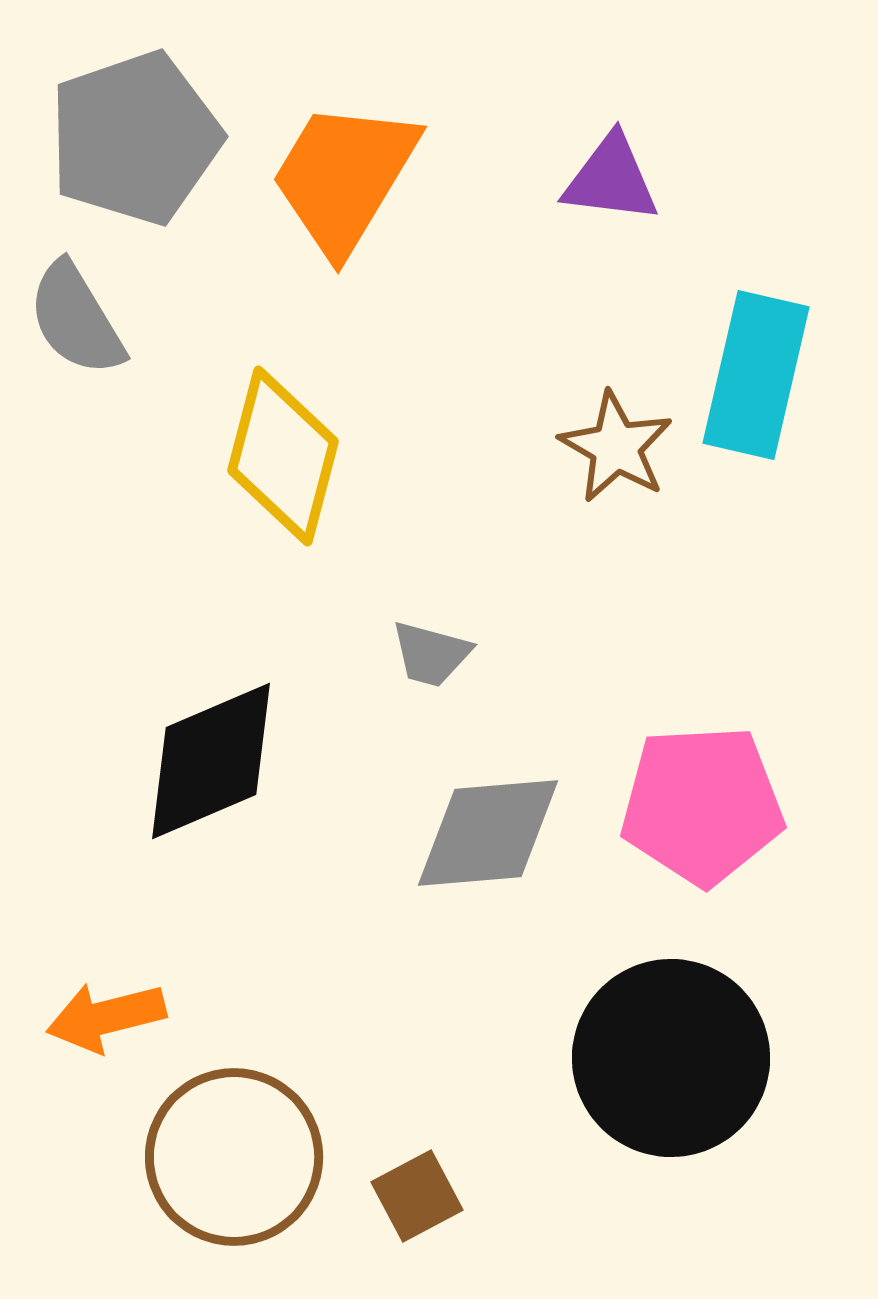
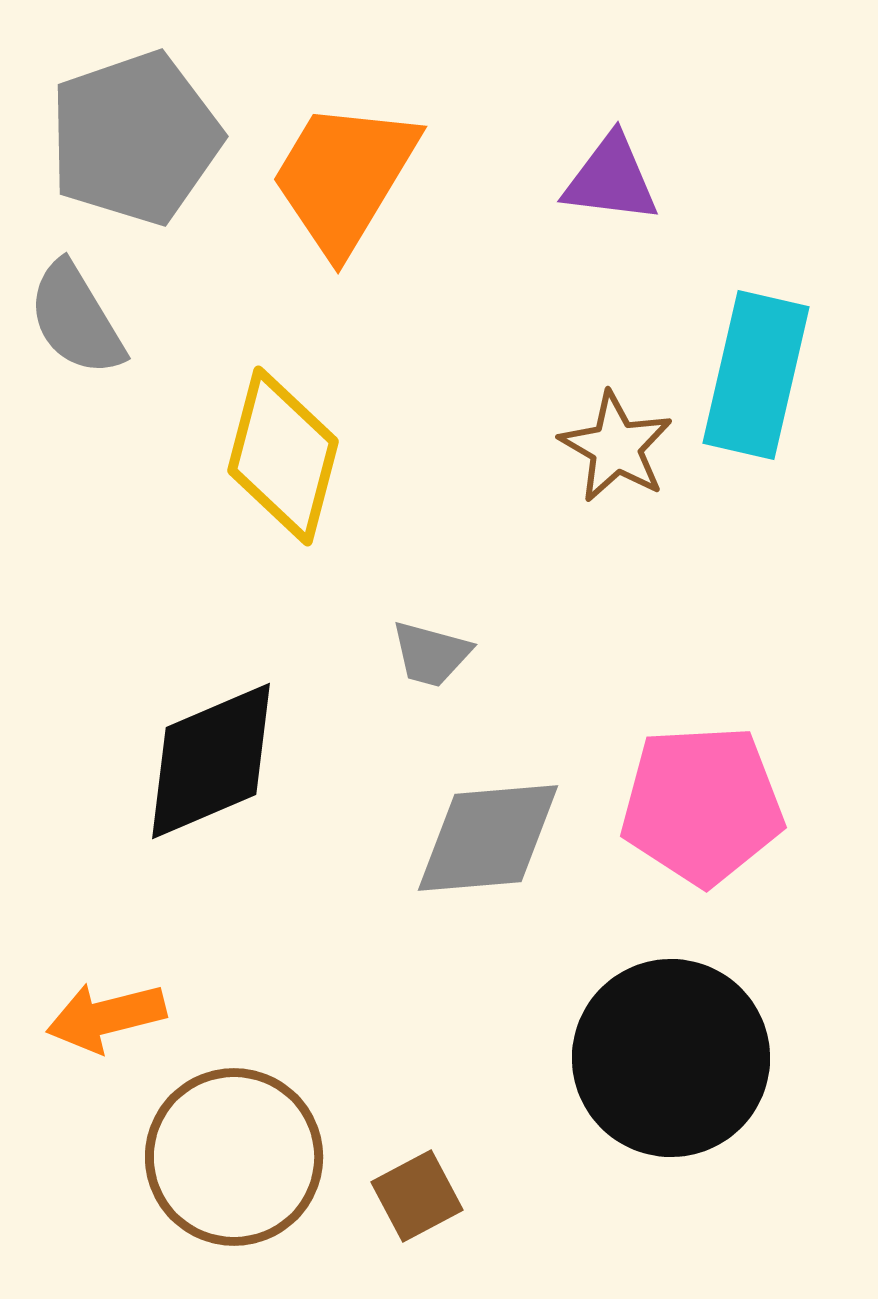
gray diamond: moved 5 px down
